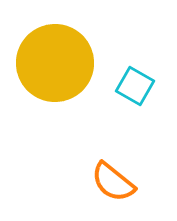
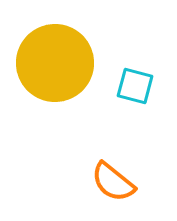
cyan square: rotated 15 degrees counterclockwise
